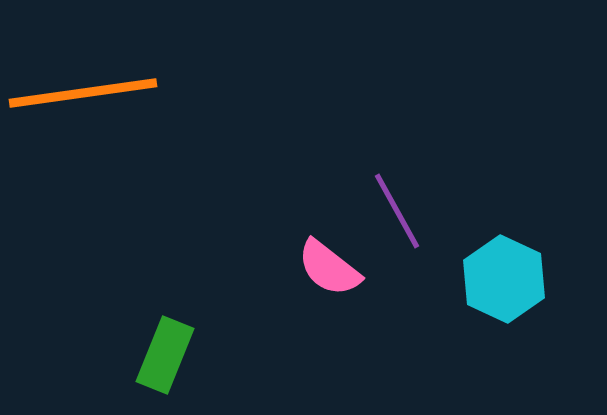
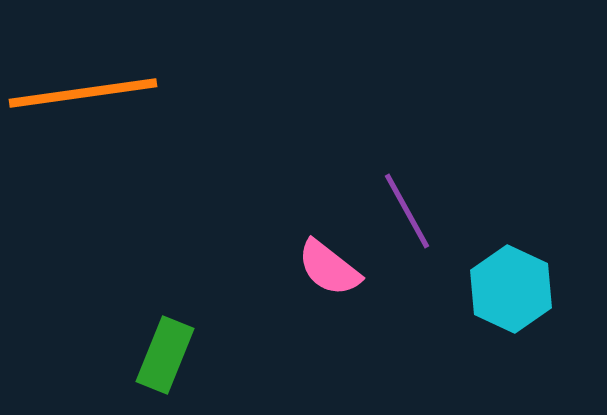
purple line: moved 10 px right
cyan hexagon: moved 7 px right, 10 px down
